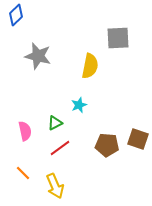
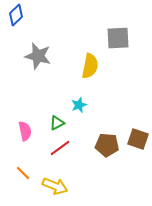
green triangle: moved 2 px right
yellow arrow: rotated 45 degrees counterclockwise
